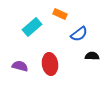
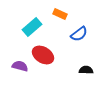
black semicircle: moved 6 px left, 14 px down
red ellipse: moved 7 px left, 9 px up; rotated 50 degrees counterclockwise
